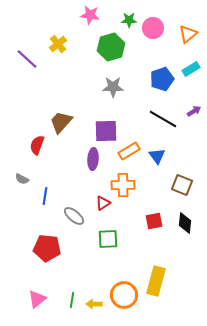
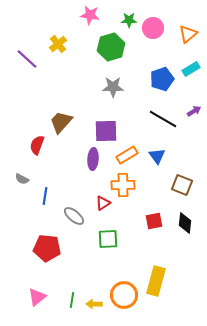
orange rectangle: moved 2 px left, 4 px down
pink triangle: moved 2 px up
